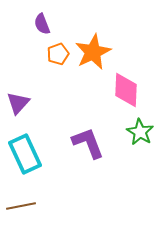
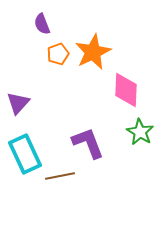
brown line: moved 39 px right, 30 px up
